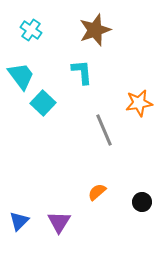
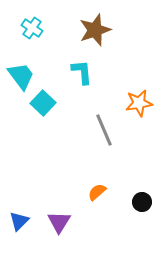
cyan cross: moved 1 px right, 2 px up
